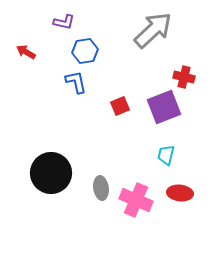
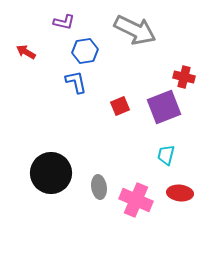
gray arrow: moved 18 px left; rotated 69 degrees clockwise
gray ellipse: moved 2 px left, 1 px up
